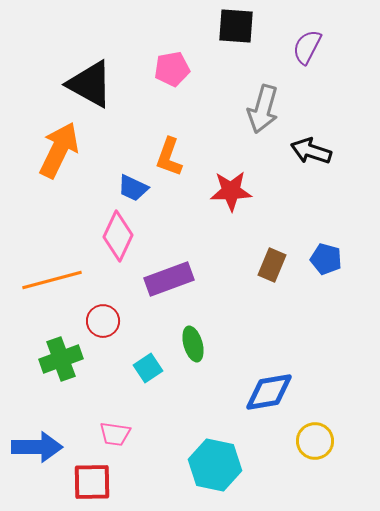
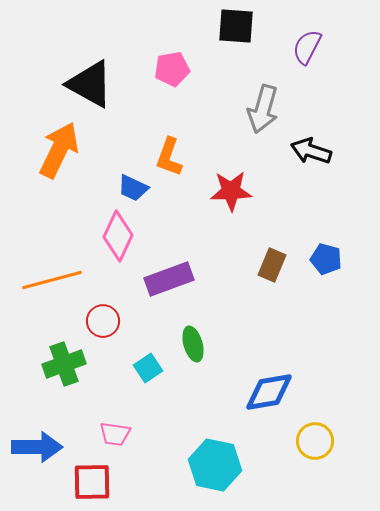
green cross: moved 3 px right, 5 px down
